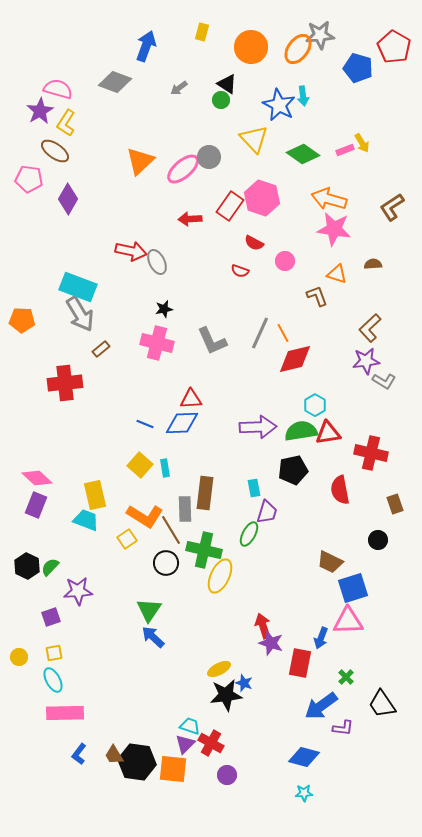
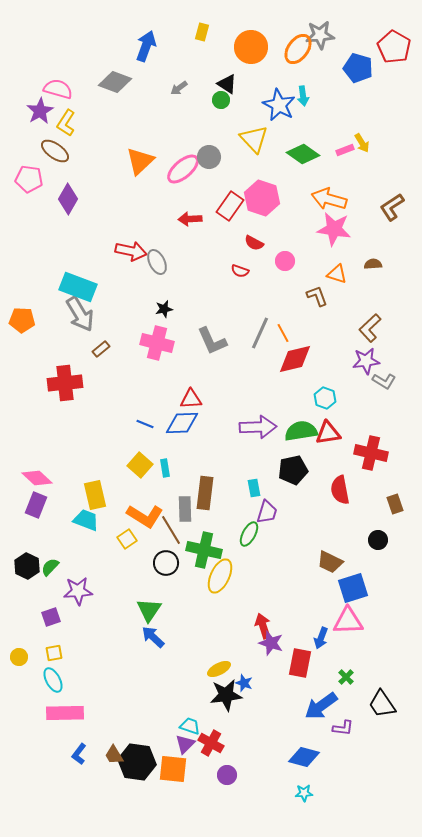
cyan hexagon at (315, 405): moved 10 px right, 7 px up; rotated 10 degrees counterclockwise
